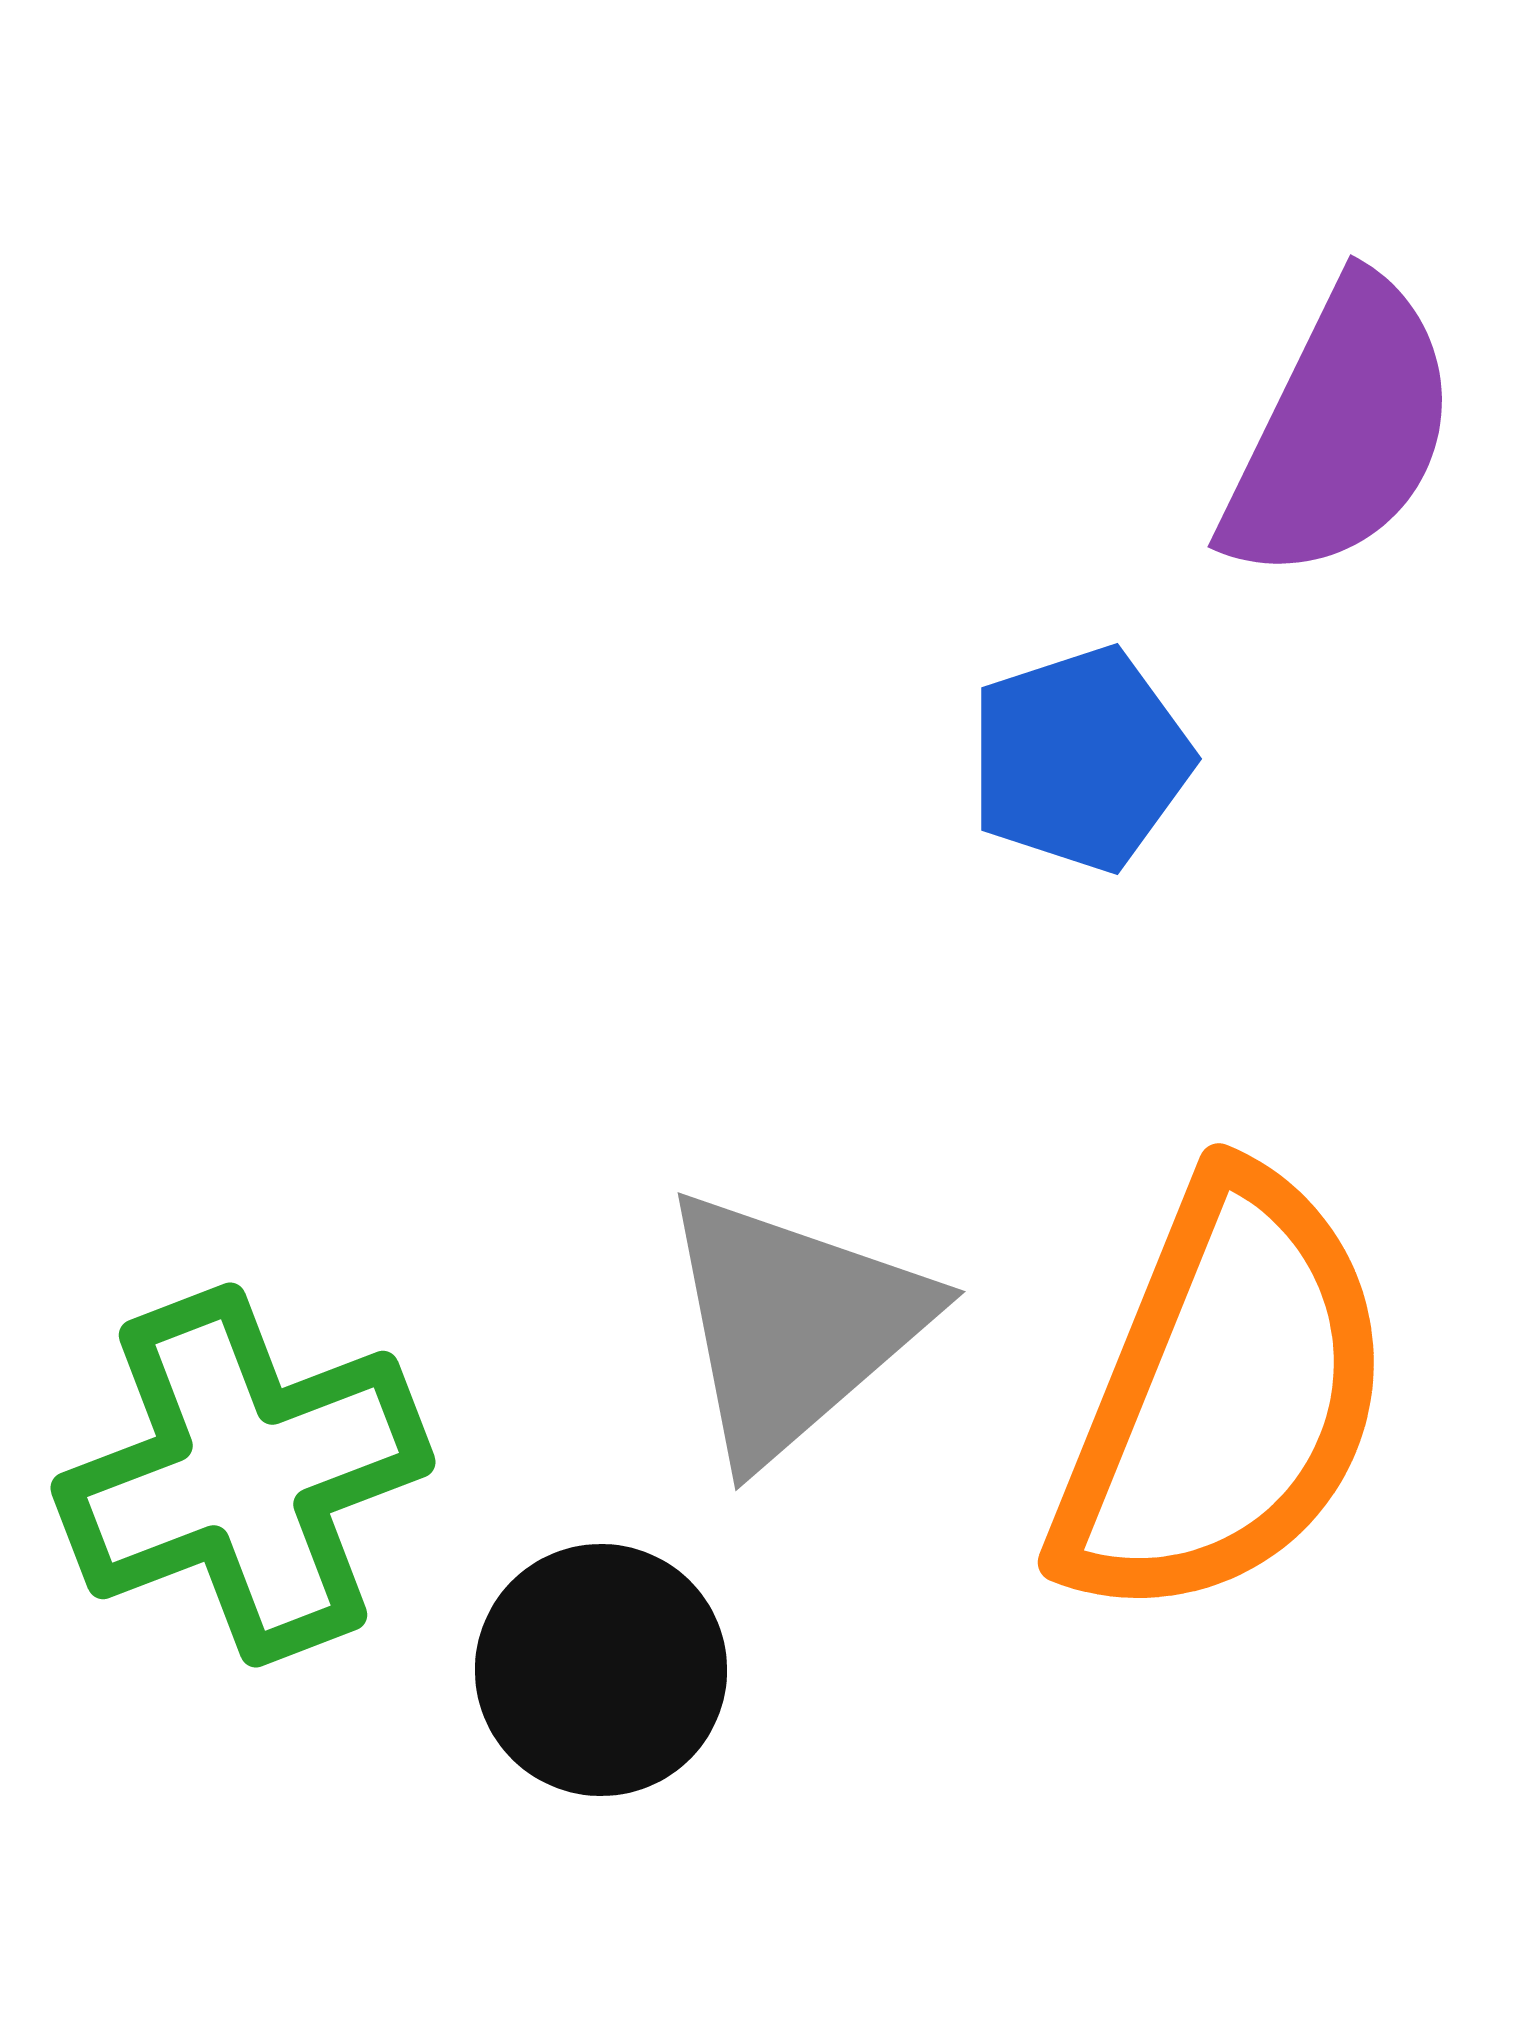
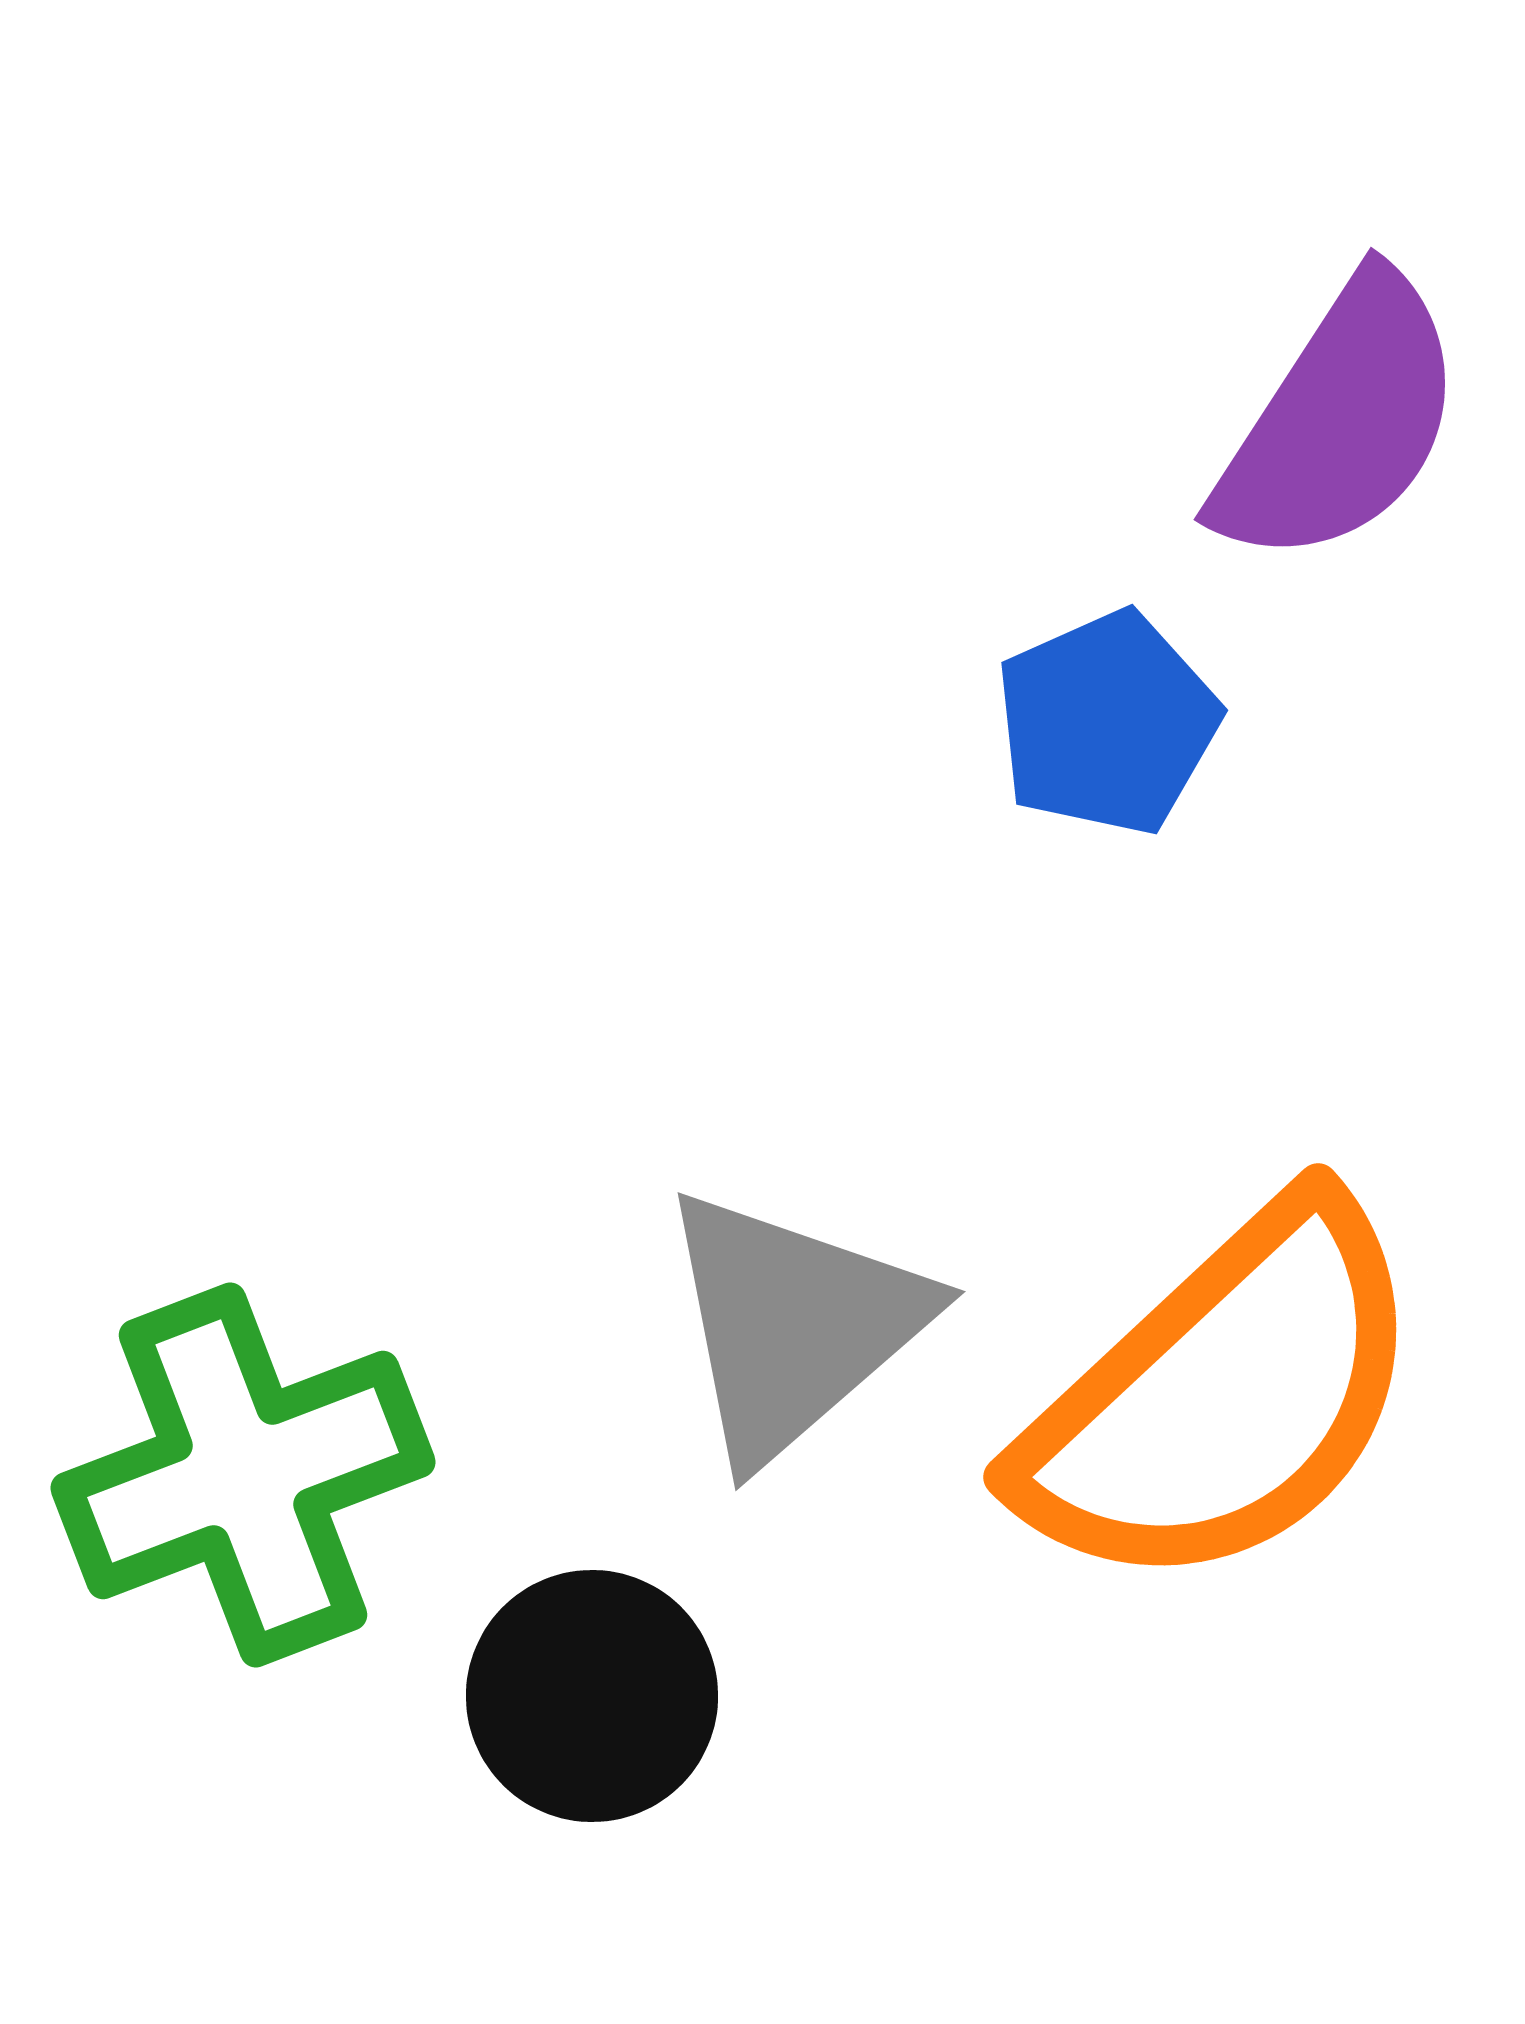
purple semicircle: moved 1 px left, 10 px up; rotated 7 degrees clockwise
blue pentagon: moved 27 px right, 36 px up; rotated 6 degrees counterclockwise
orange semicircle: rotated 25 degrees clockwise
black circle: moved 9 px left, 26 px down
